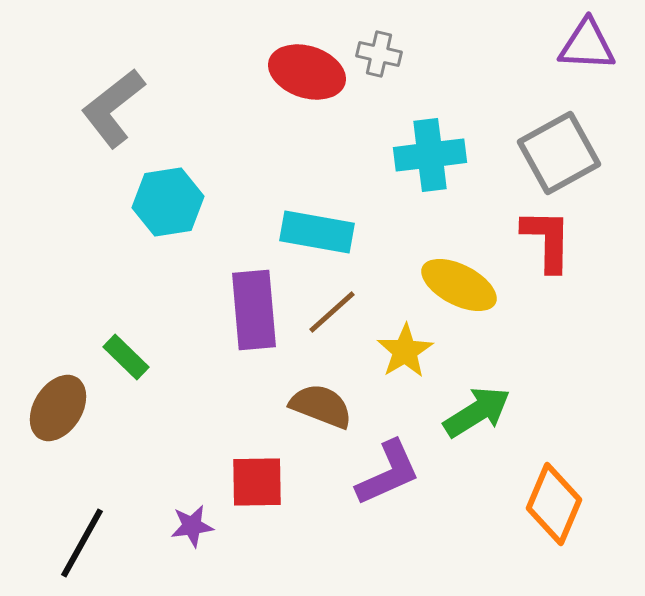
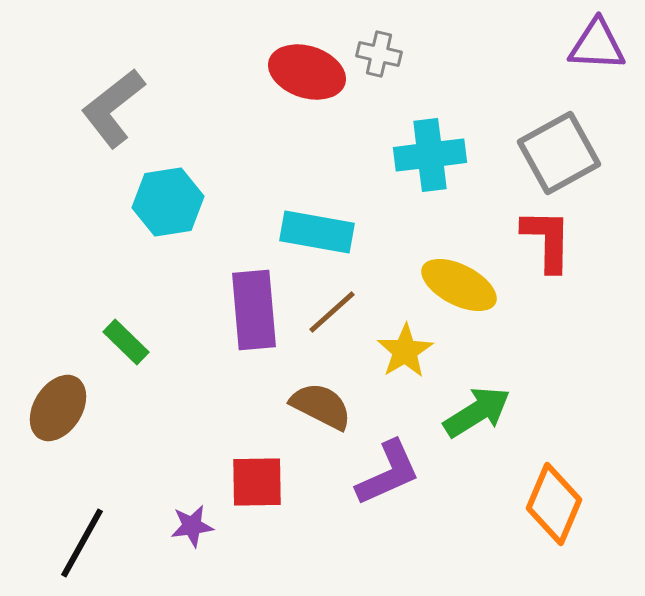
purple triangle: moved 10 px right
green rectangle: moved 15 px up
brown semicircle: rotated 6 degrees clockwise
